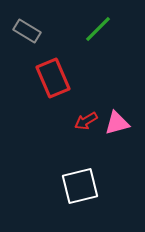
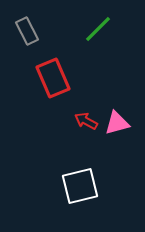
gray rectangle: rotated 32 degrees clockwise
red arrow: rotated 60 degrees clockwise
